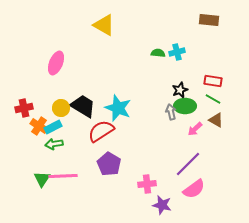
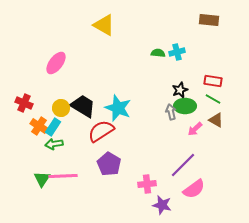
pink ellipse: rotated 15 degrees clockwise
red cross: moved 5 px up; rotated 36 degrees clockwise
cyan rectangle: rotated 30 degrees counterclockwise
purple line: moved 5 px left, 1 px down
